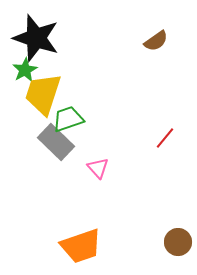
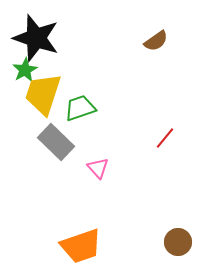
green trapezoid: moved 12 px right, 11 px up
